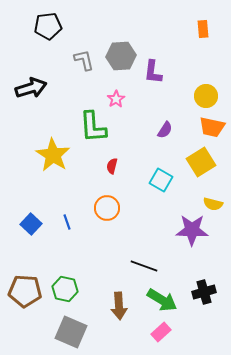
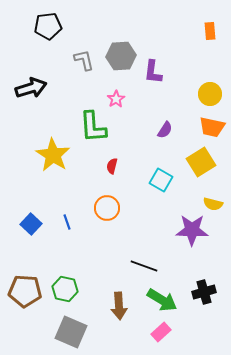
orange rectangle: moved 7 px right, 2 px down
yellow circle: moved 4 px right, 2 px up
